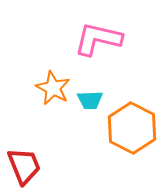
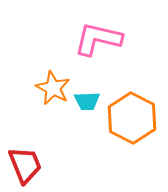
cyan trapezoid: moved 3 px left, 1 px down
orange hexagon: moved 10 px up
red trapezoid: moved 1 px right, 1 px up
